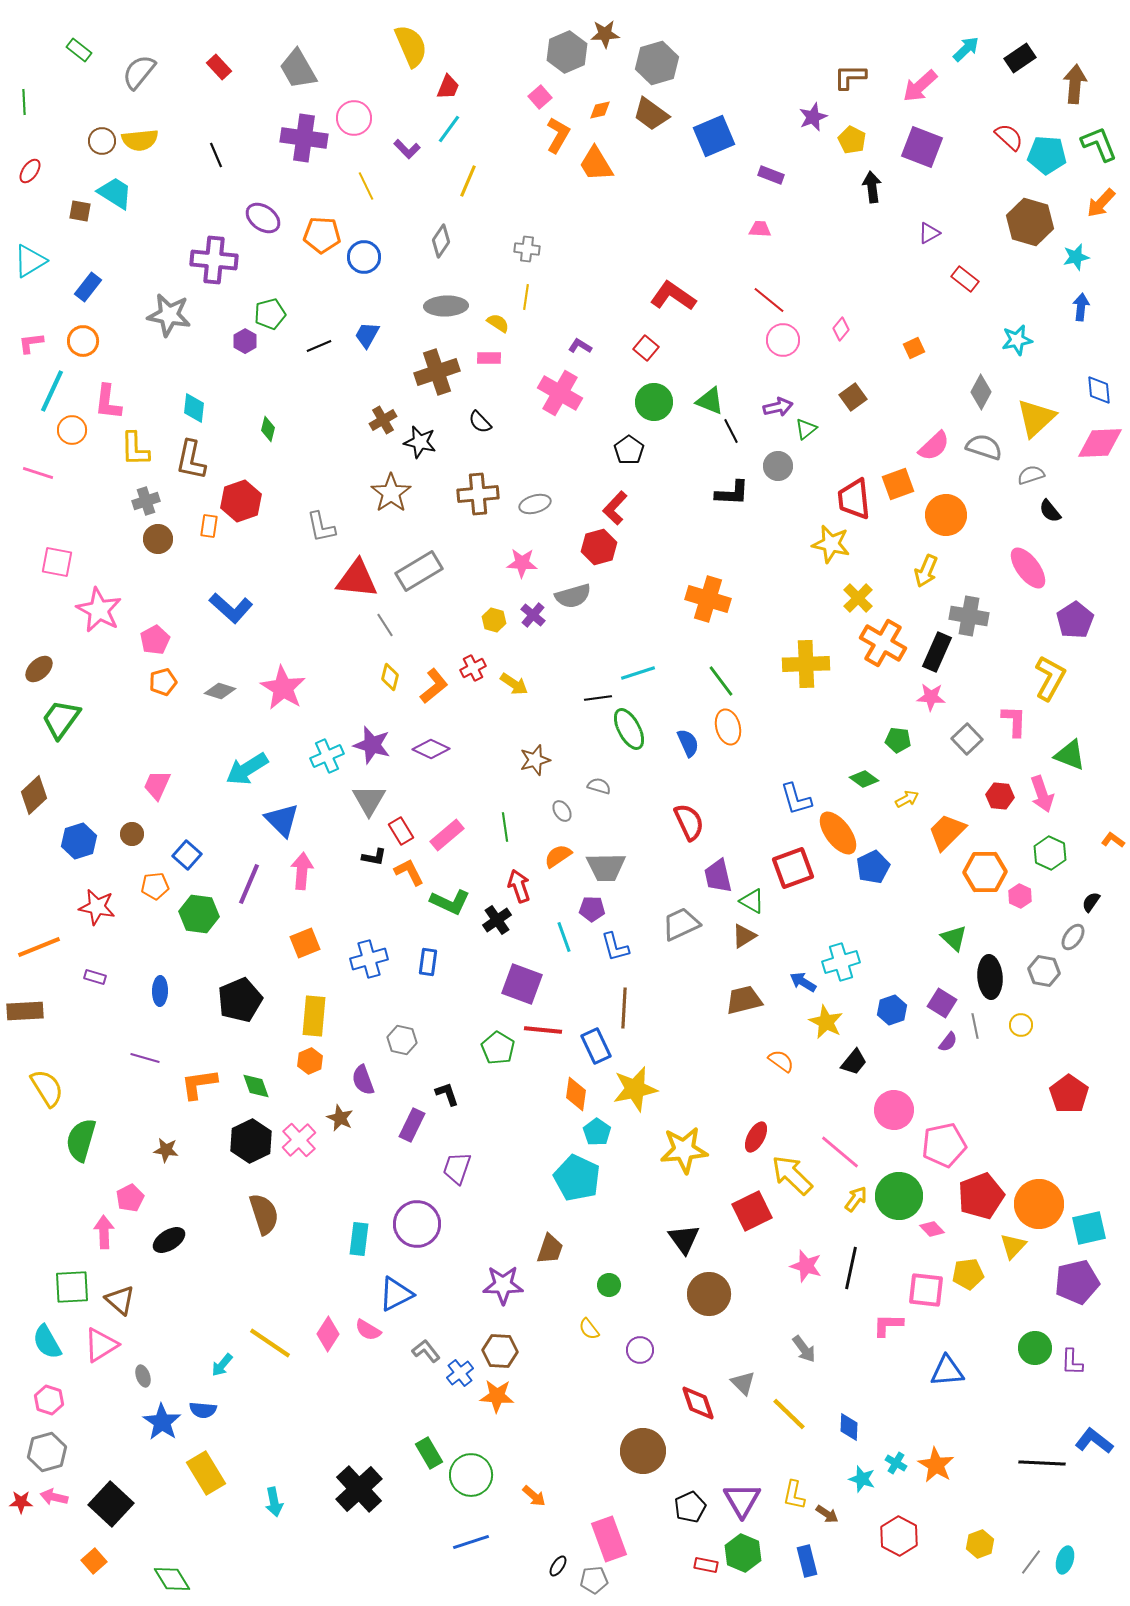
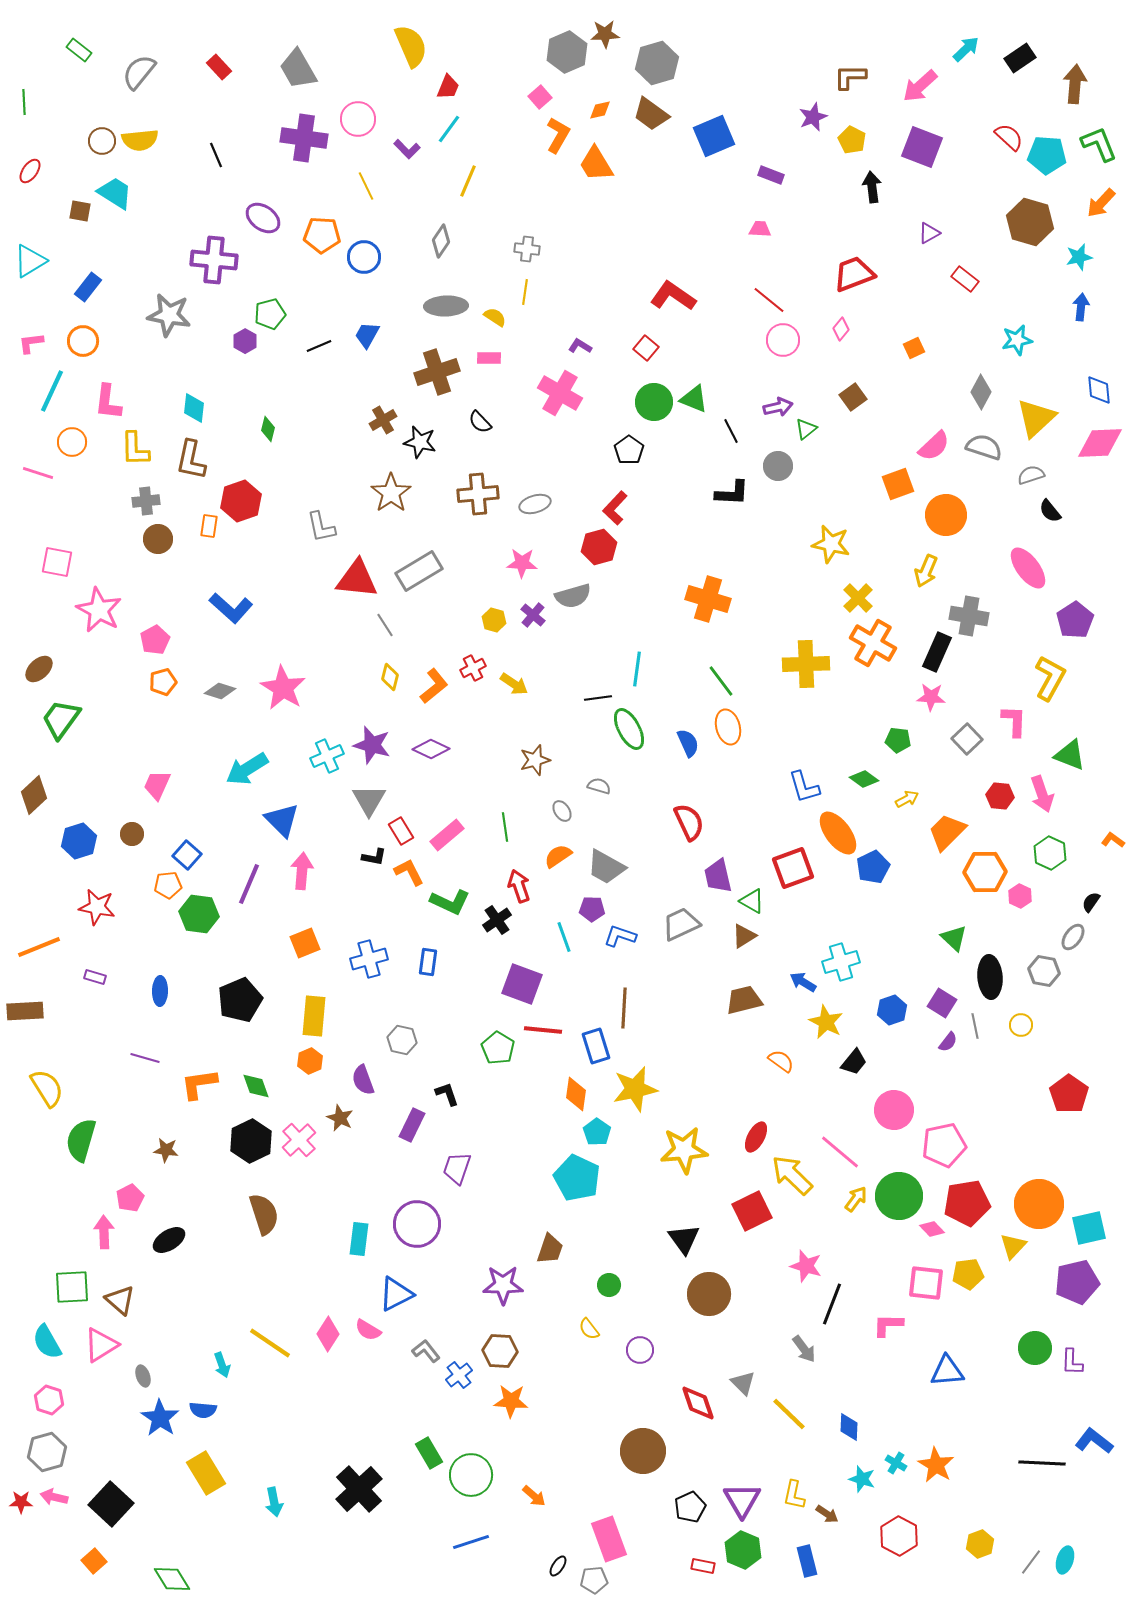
pink circle at (354, 118): moved 4 px right, 1 px down
cyan star at (1076, 257): moved 3 px right
yellow line at (526, 297): moved 1 px left, 5 px up
yellow semicircle at (498, 323): moved 3 px left, 6 px up
green triangle at (710, 401): moved 16 px left, 2 px up
orange circle at (72, 430): moved 12 px down
red trapezoid at (854, 499): moved 225 px up; rotated 75 degrees clockwise
gray cross at (146, 501): rotated 12 degrees clockwise
orange cross at (883, 643): moved 10 px left
cyan line at (638, 673): moved 1 px left, 4 px up; rotated 64 degrees counterclockwise
blue L-shape at (796, 799): moved 8 px right, 12 px up
gray trapezoid at (606, 867): rotated 30 degrees clockwise
orange pentagon at (155, 886): moved 13 px right, 1 px up
blue L-shape at (615, 947): moved 5 px right, 11 px up; rotated 124 degrees clockwise
blue rectangle at (596, 1046): rotated 8 degrees clockwise
red pentagon at (981, 1196): moved 14 px left, 7 px down; rotated 12 degrees clockwise
black line at (851, 1268): moved 19 px left, 36 px down; rotated 9 degrees clockwise
pink square at (926, 1290): moved 7 px up
cyan arrow at (222, 1365): rotated 60 degrees counterclockwise
blue cross at (460, 1373): moved 1 px left, 2 px down
orange star at (497, 1396): moved 14 px right, 5 px down
blue star at (162, 1422): moved 2 px left, 4 px up
green hexagon at (743, 1553): moved 3 px up
red rectangle at (706, 1565): moved 3 px left, 1 px down
